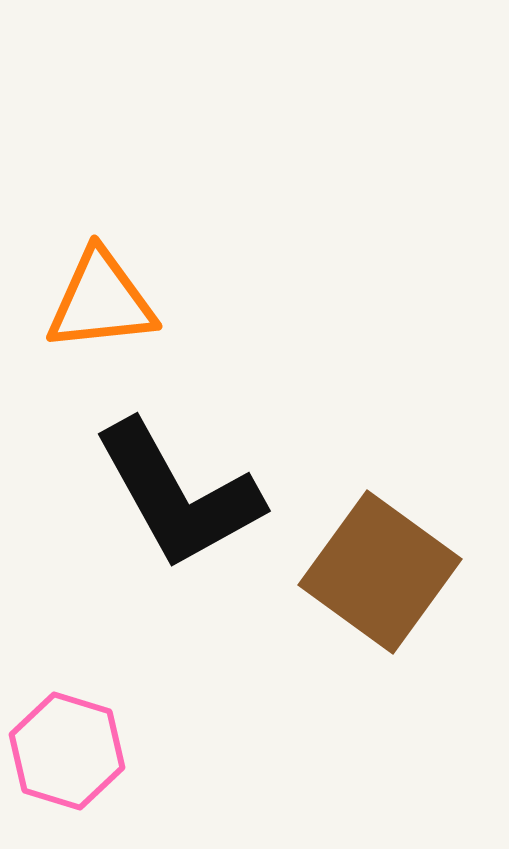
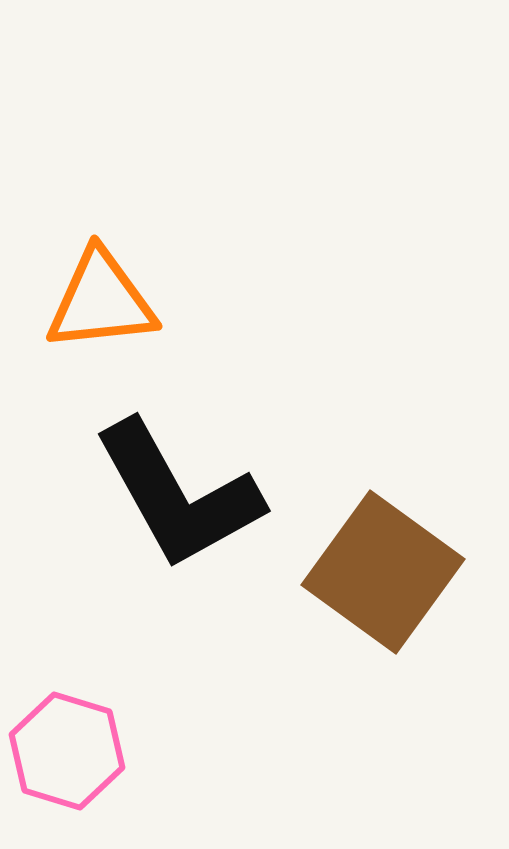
brown square: moved 3 px right
